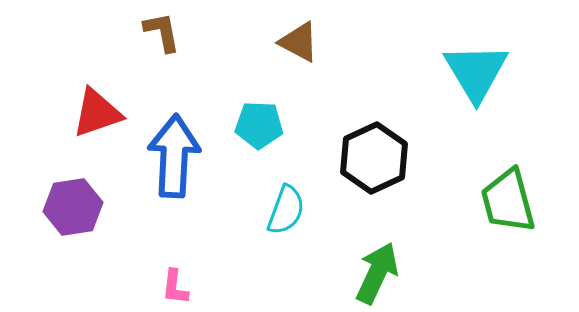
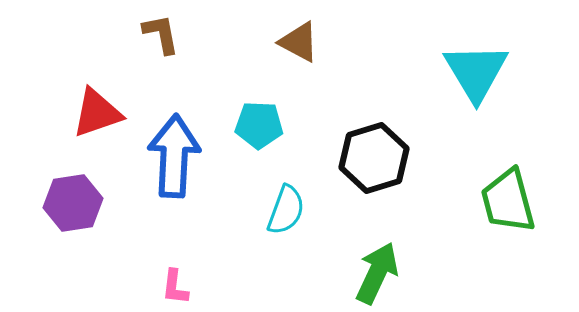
brown L-shape: moved 1 px left, 2 px down
black hexagon: rotated 8 degrees clockwise
purple hexagon: moved 4 px up
